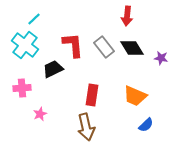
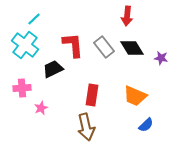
pink star: moved 1 px right, 6 px up
